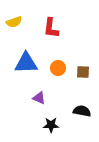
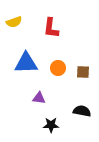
purple triangle: rotated 16 degrees counterclockwise
